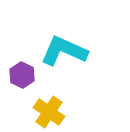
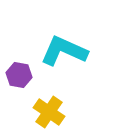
purple hexagon: moved 3 px left; rotated 15 degrees counterclockwise
